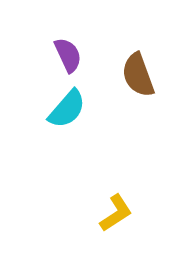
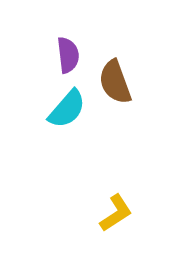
purple semicircle: rotated 18 degrees clockwise
brown semicircle: moved 23 px left, 7 px down
